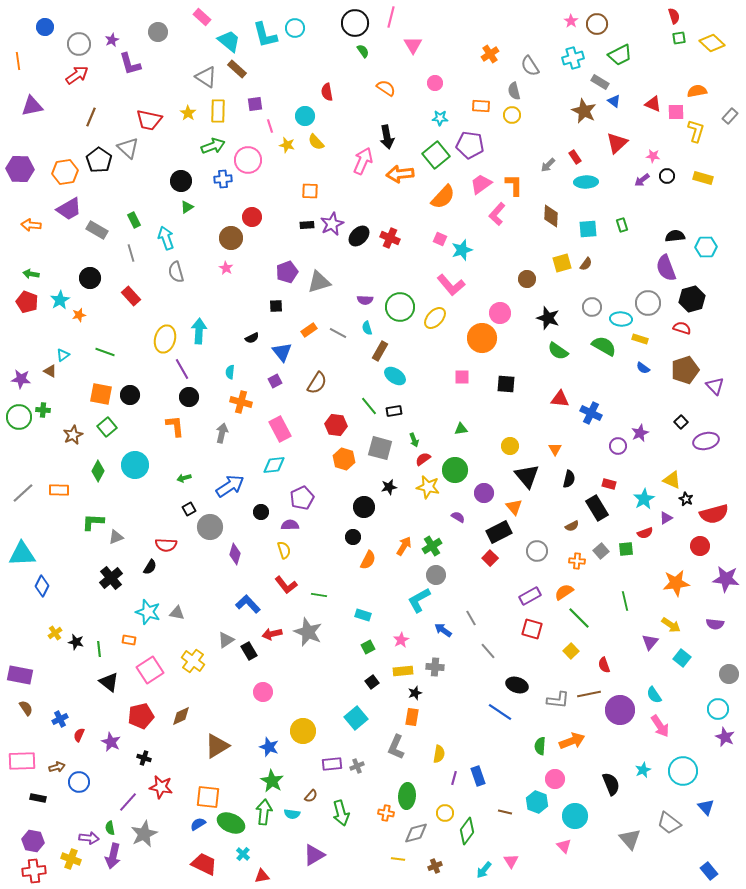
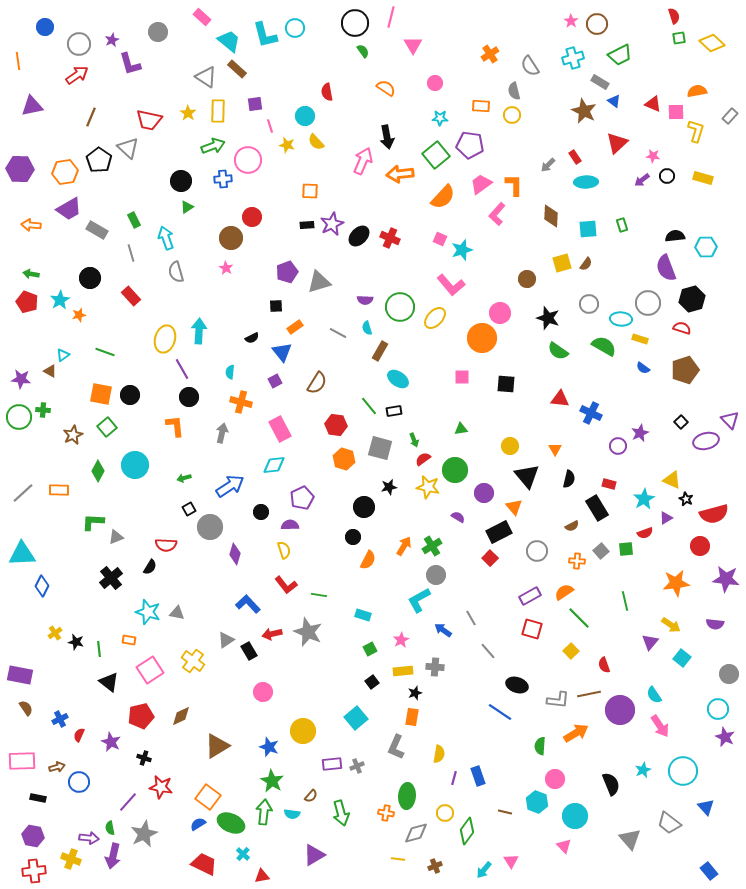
gray circle at (592, 307): moved 3 px left, 3 px up
orange rectangle at (309, 330): moved 14 px left, 3 px up
cyan ellipse at (395, 376): moved 3 px right, 3 px down
purple triangle at (715, 386): moved 15 px right, 34 px down
green square at (368, 647): moved 2 px right, 2 px down
orange arrow at (572, 741): moved 4 px right, 8 px up; rotated 10 degrees counterclockwise
orange square at (208, 797): rotated 30 degrees clockwise
purple hexagon at (33, 841): moved 5 px up
